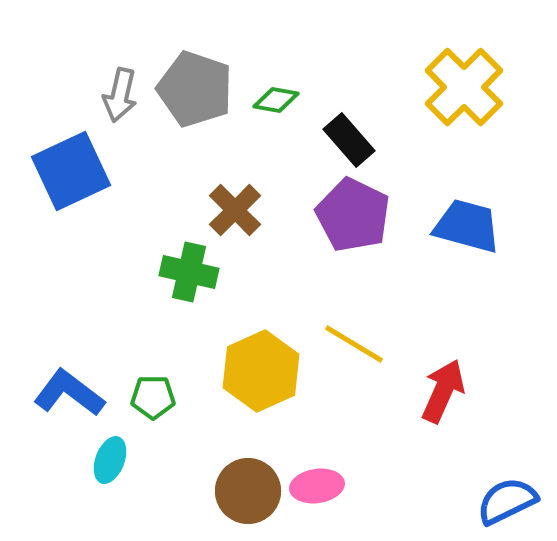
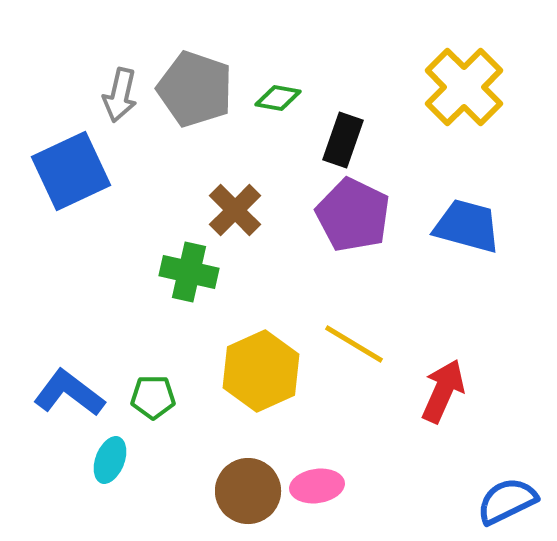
green diamond: moved 2 px right, 2 px up
black rectangle: moved 6 px left; rotated 60 degrees clockwise
